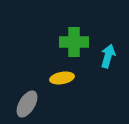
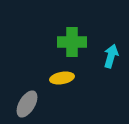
green cross: moved 2 px left
cyan arrow: moved 3 px right
